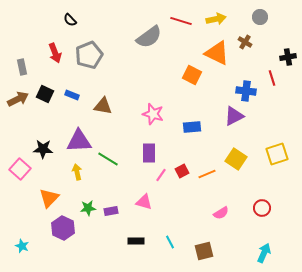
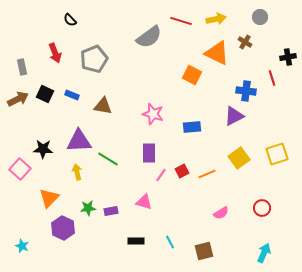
gray pentagon at (89, 55): moved 5 px right, 4 px down
yellow square at (236, 159): moved 3 px right, 1 px up; rotated 20 degrees clockwise
